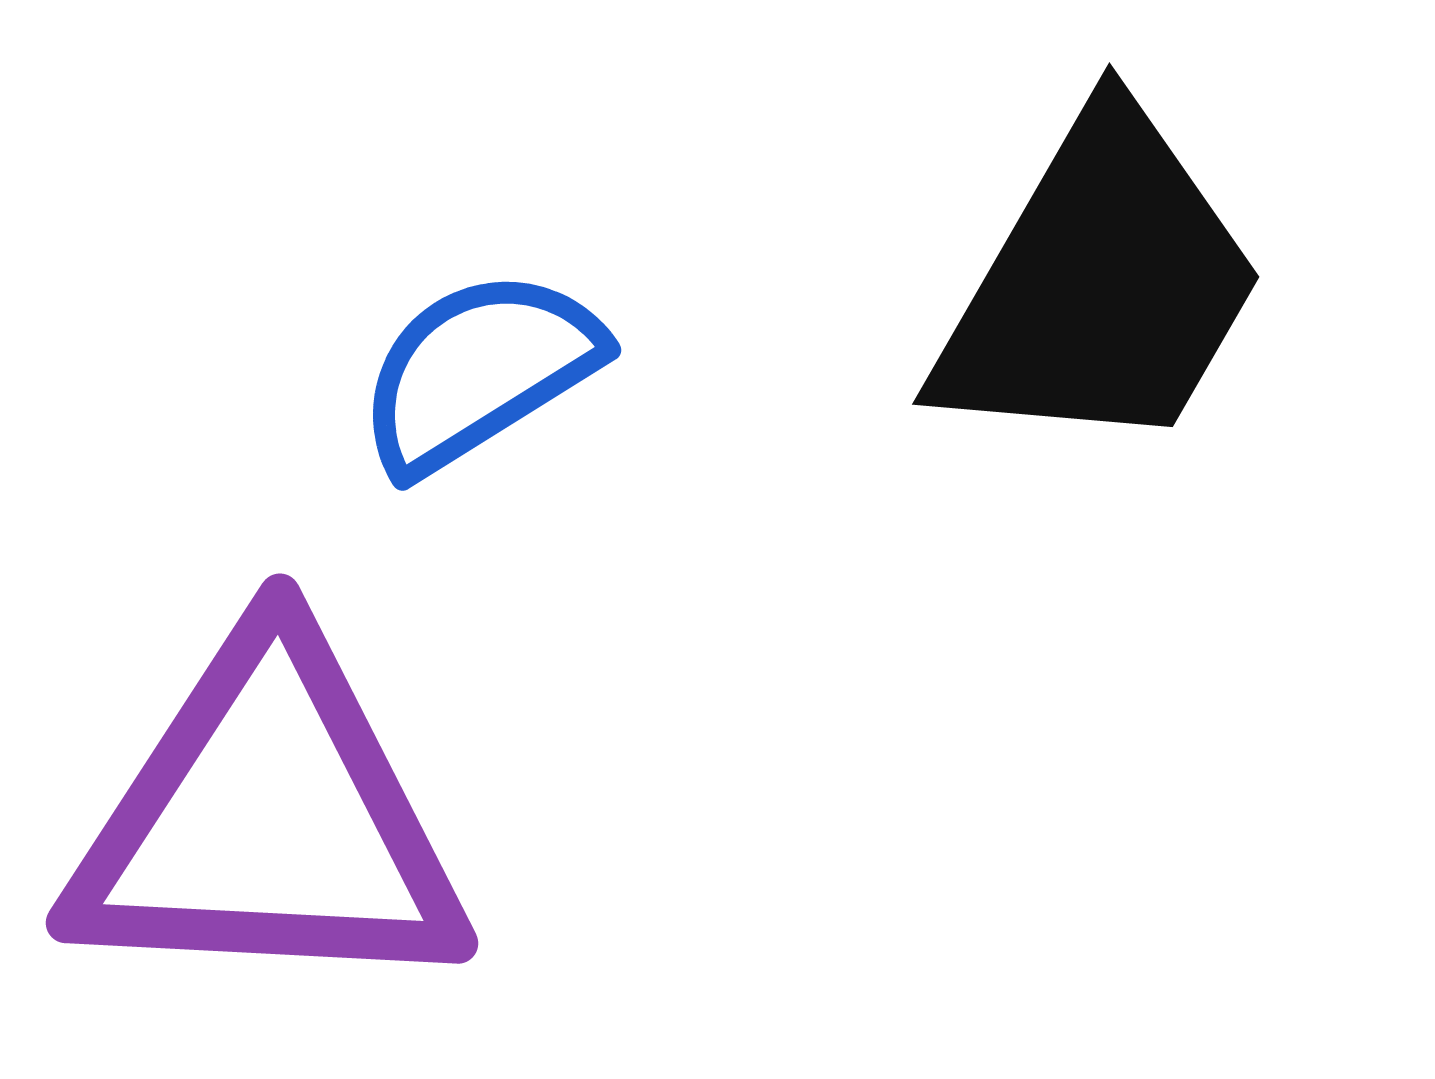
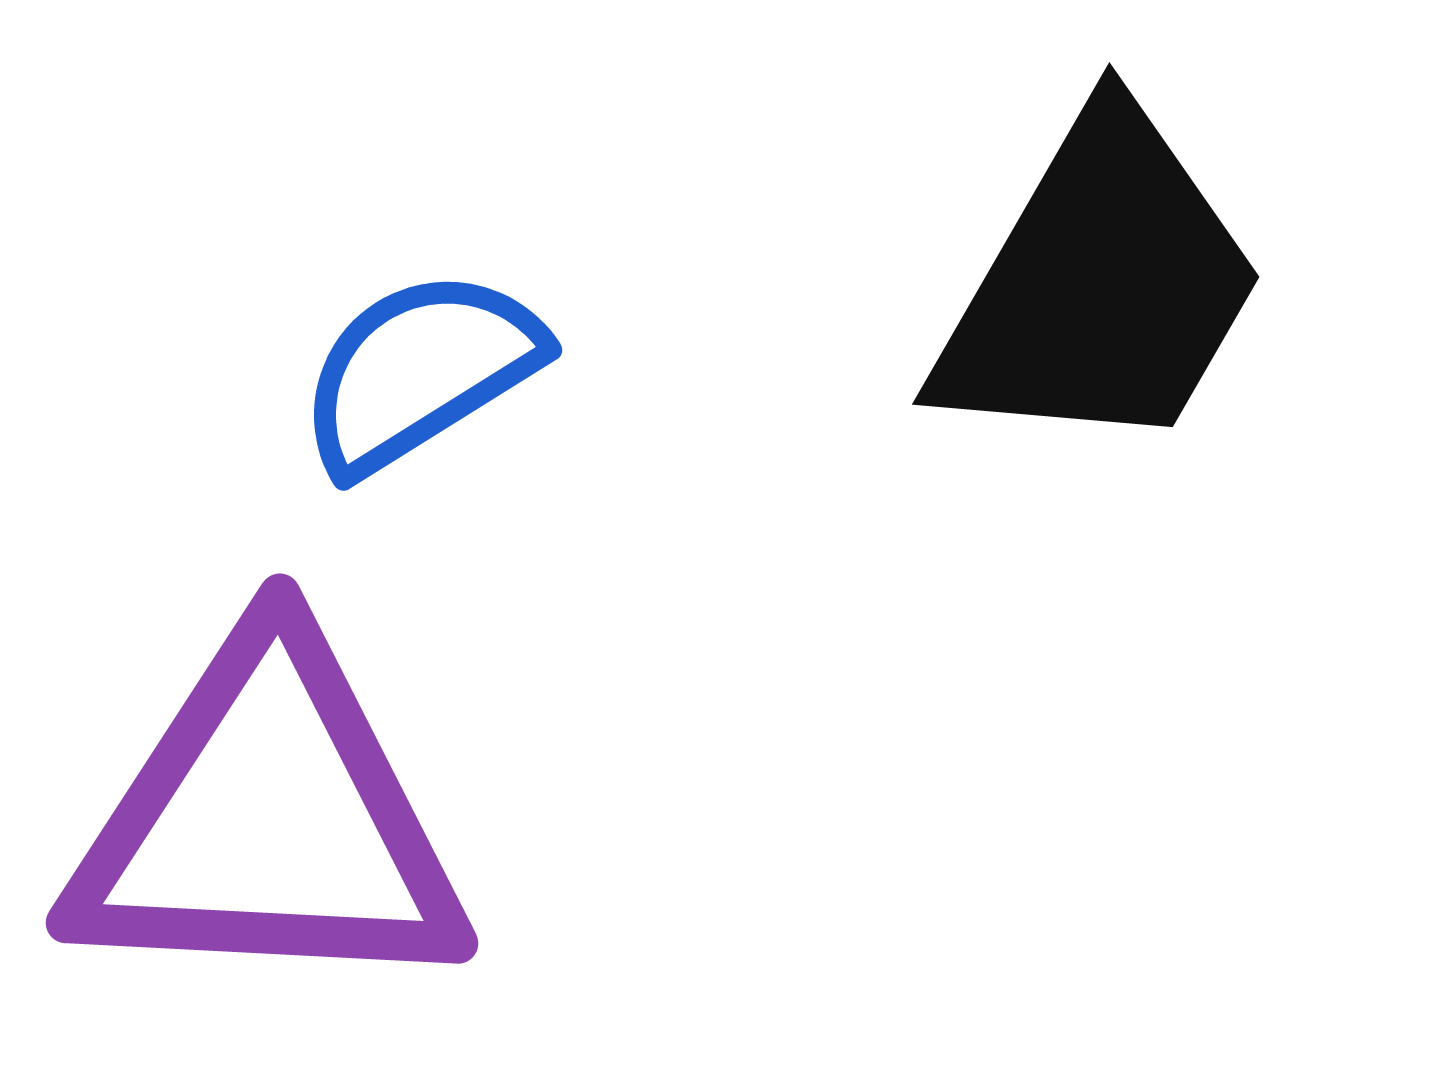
blue semicircle: moved 59 px left
